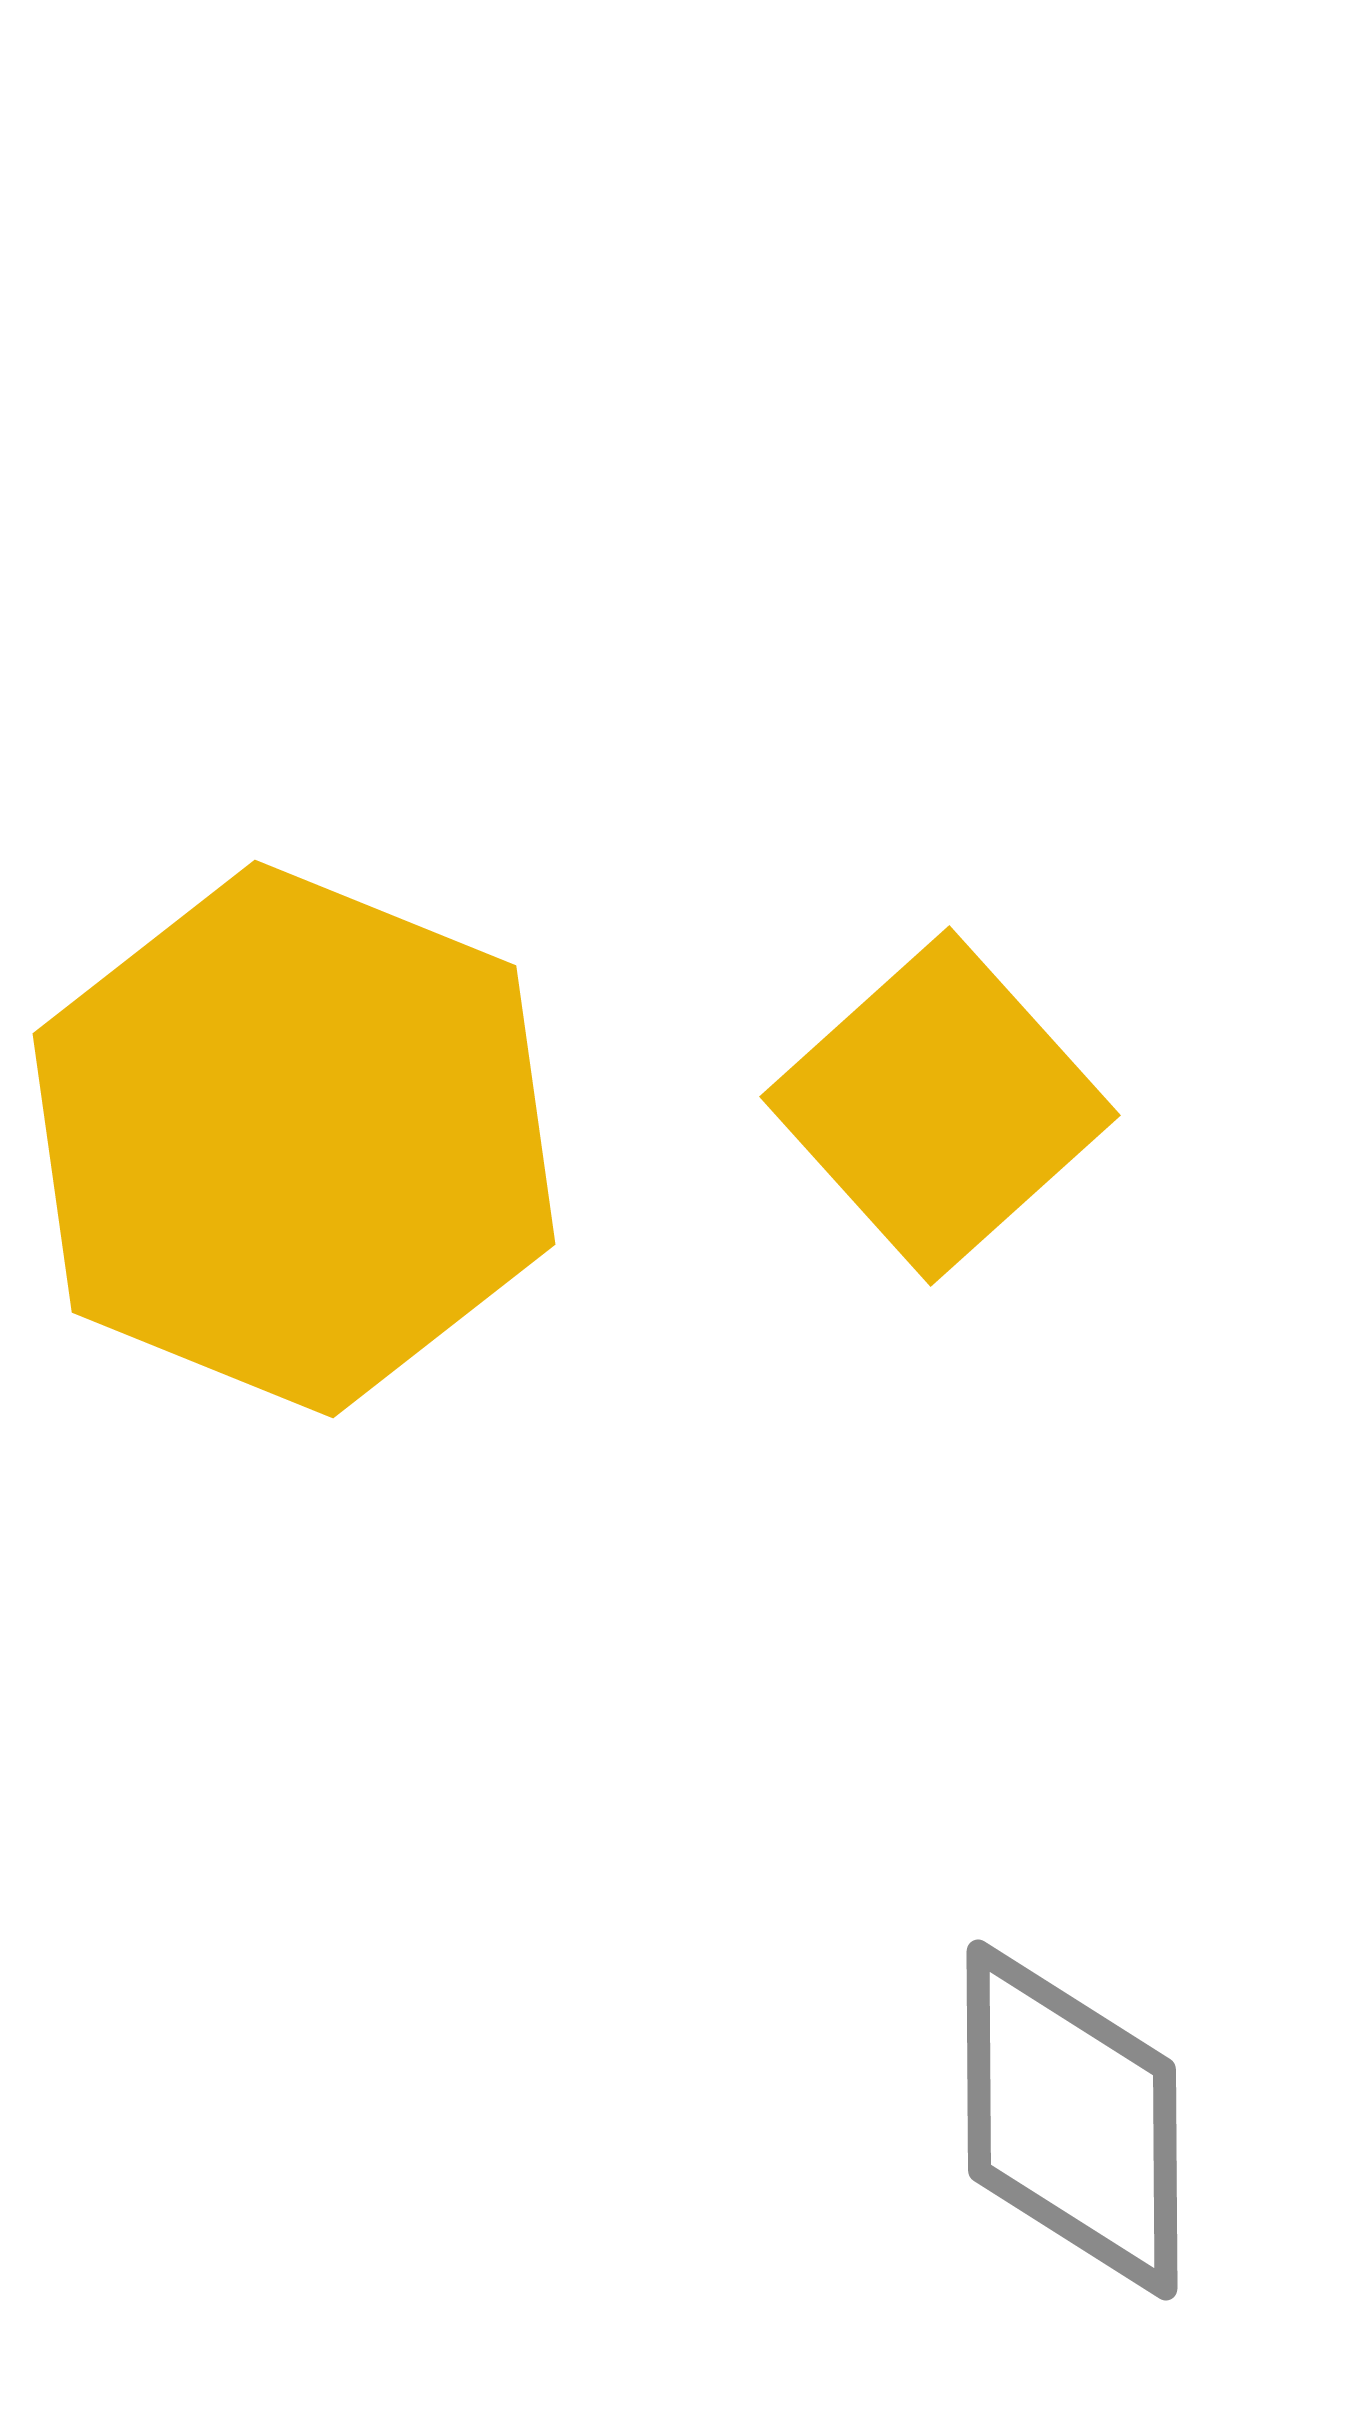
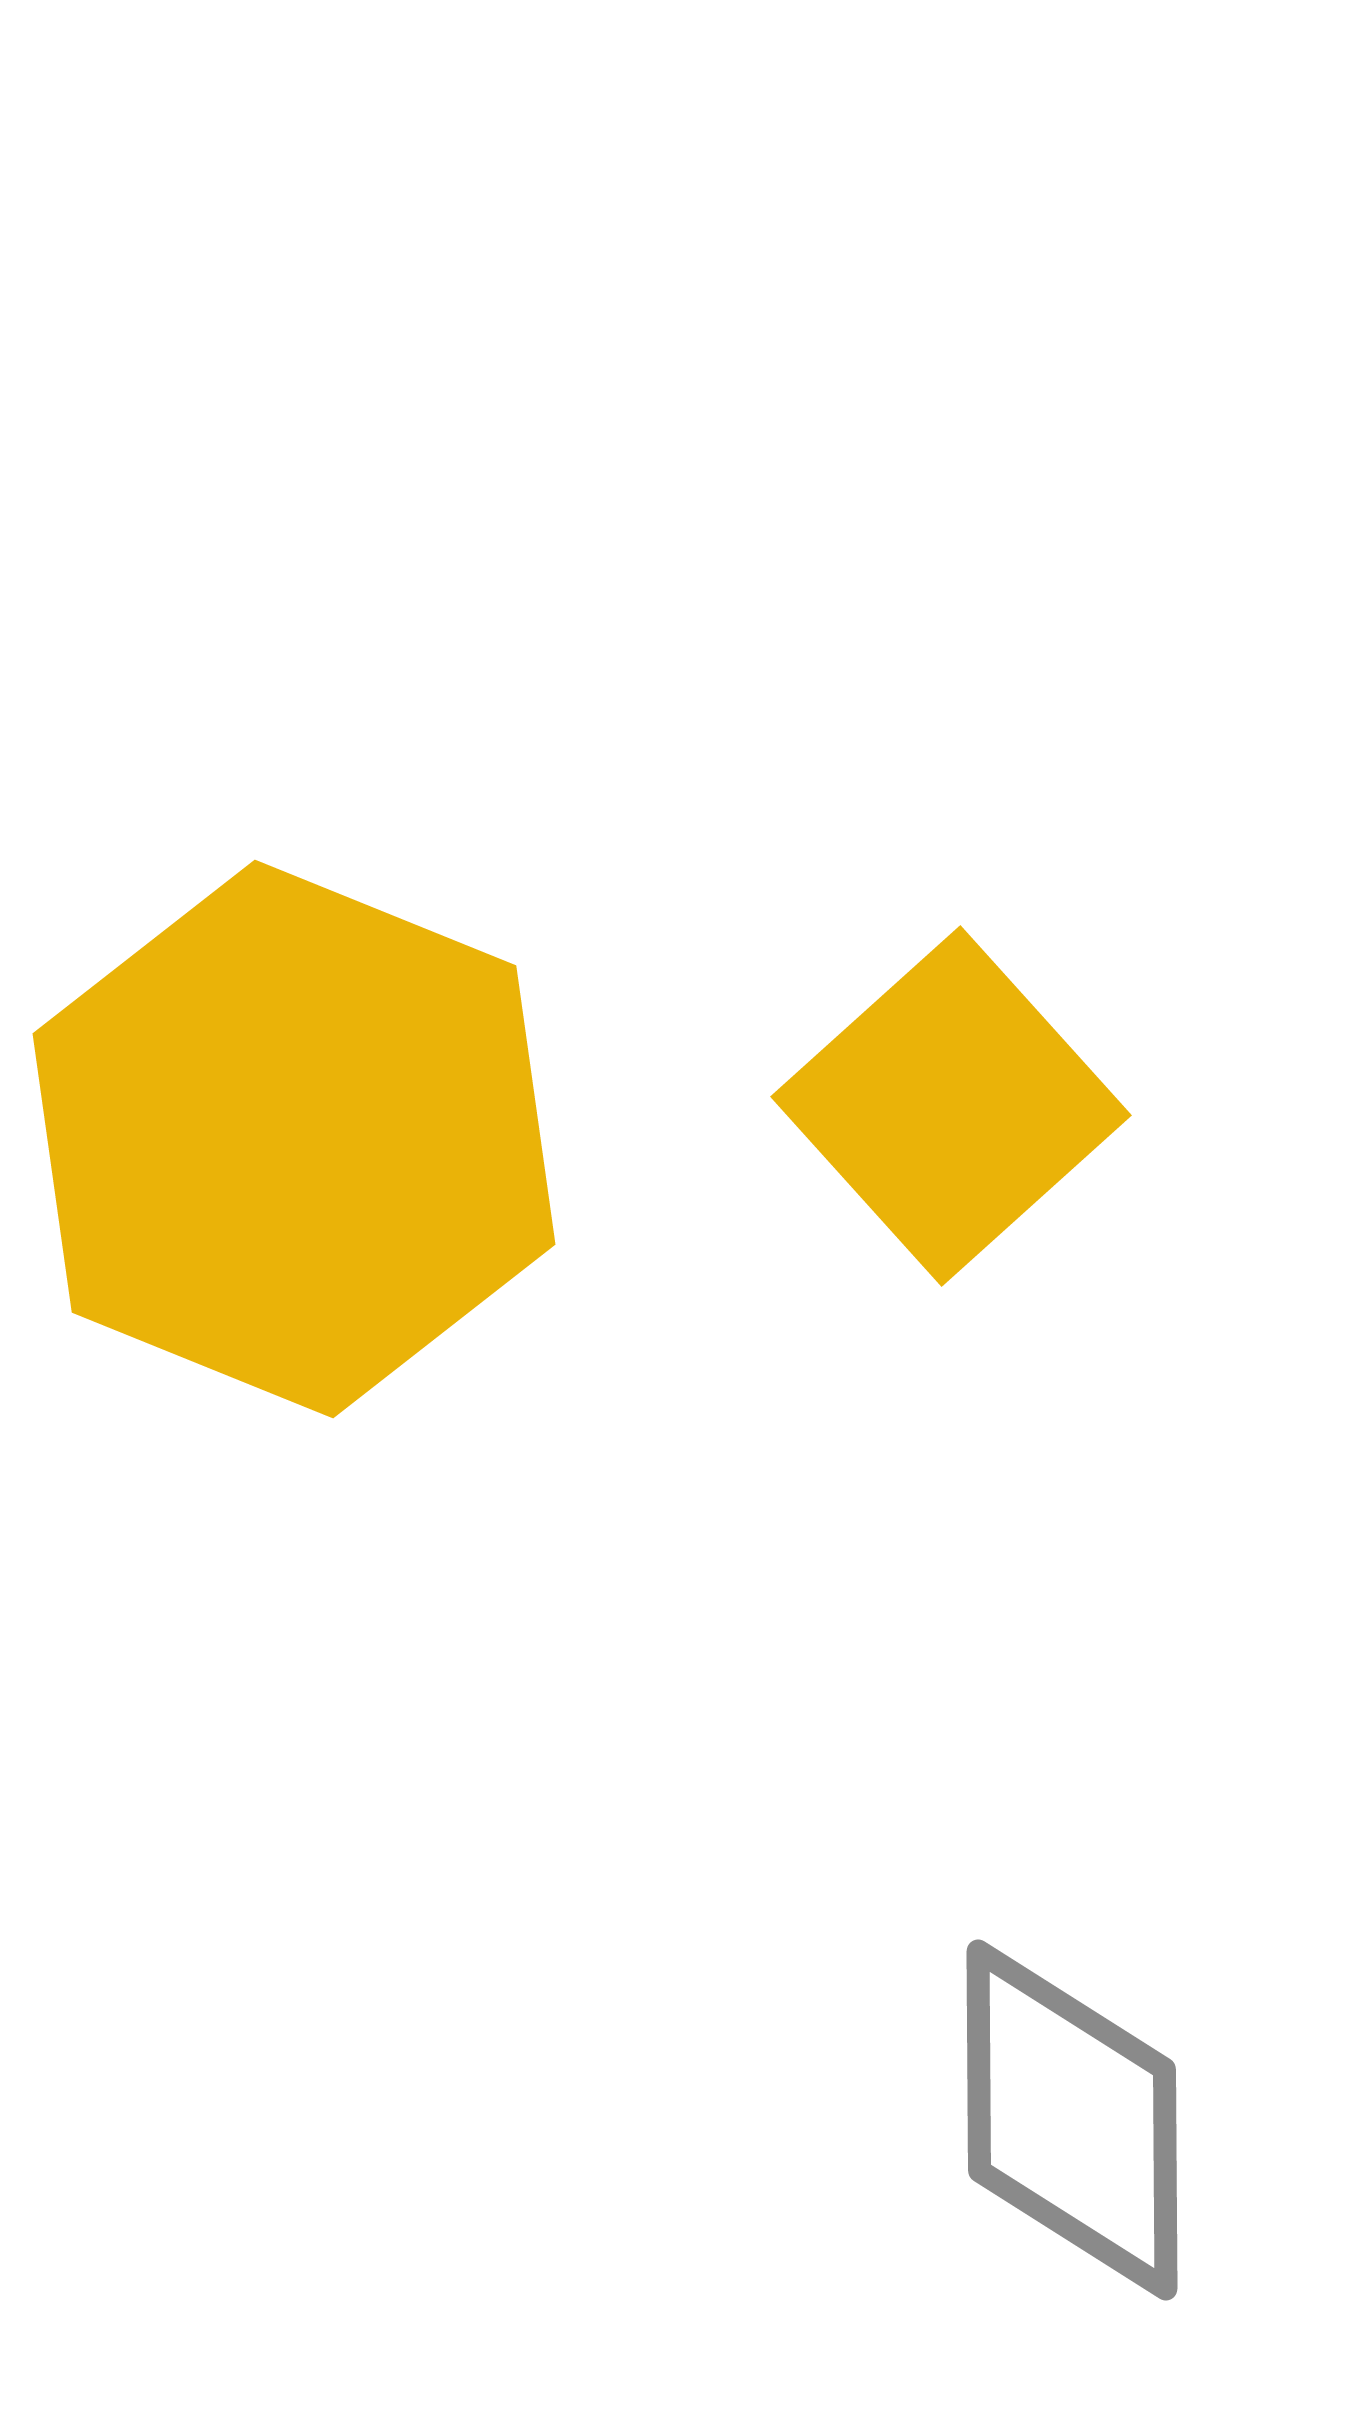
yellow square: moved 11 px right
